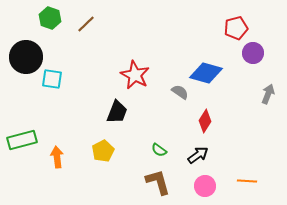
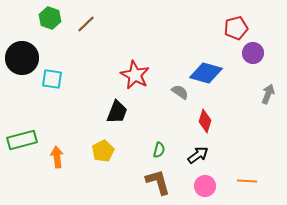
black circle: moved 4 px left, 1 px down
red diamond: rotated 15 degrees counterclockwise
green semicircle: rotated 112 degrees counterclockwise
